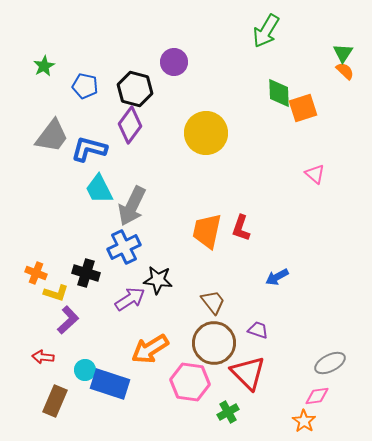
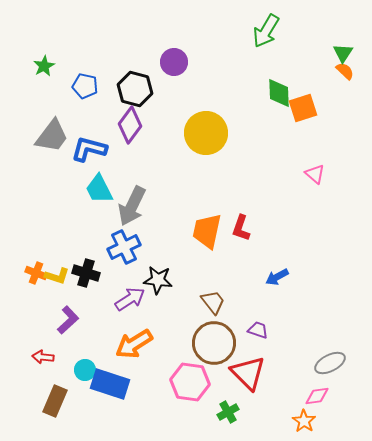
yellow L-shape: moved 1 px right, 17 px up
orange arrow: moved 16 px left, 5 px up
